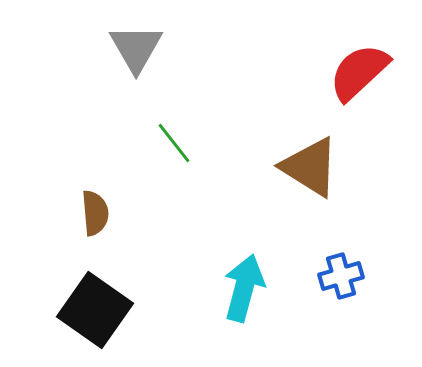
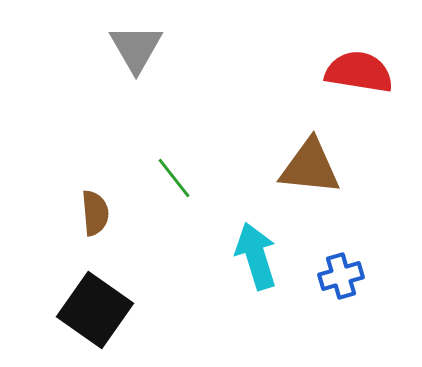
red semicircle: rotated 52 degrees clockwise
green line: moved 35 px down
brown triangle: rotated 26 degrees counterclockwise
cyan arrow: moved 12 px right, 32 px up; rotated 32 degrees counterclockwise
